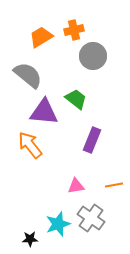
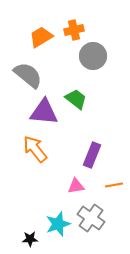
purple rectangle: moved 15 px down
orange arrow: moved 5 px right, 4 px down
